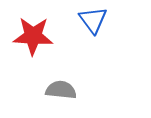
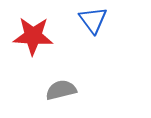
gray semicircle: rotated 20 degrees counterclockwise
